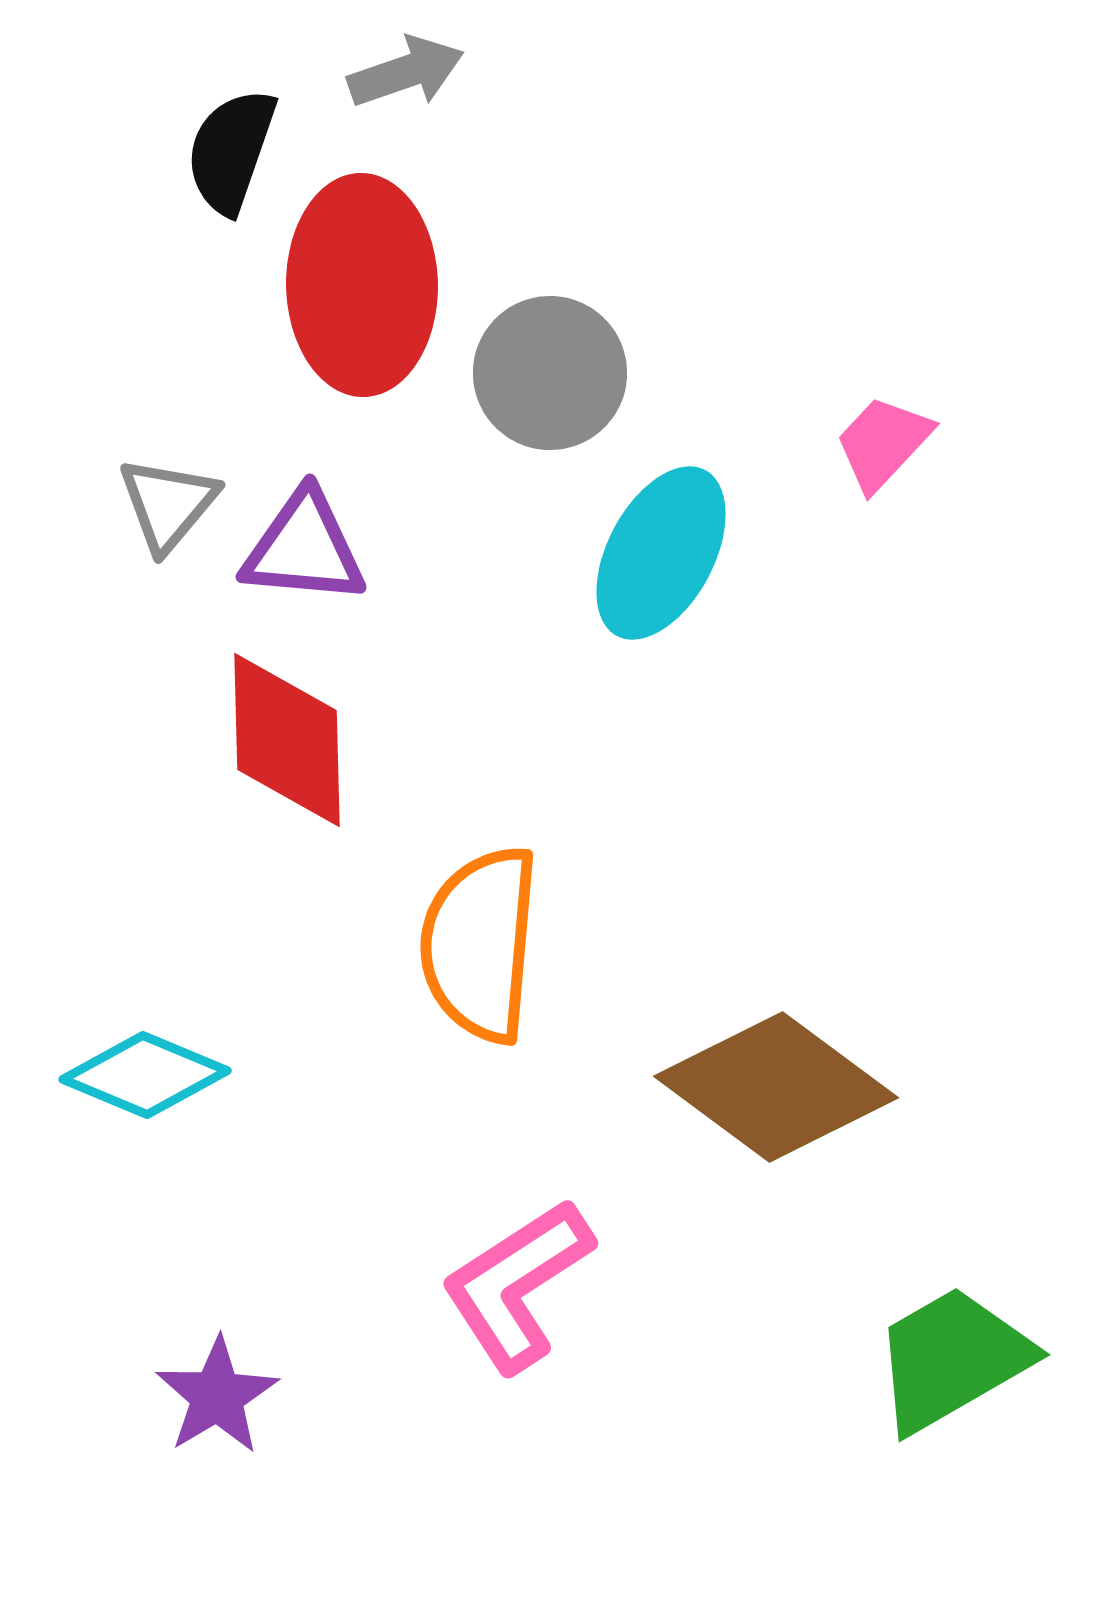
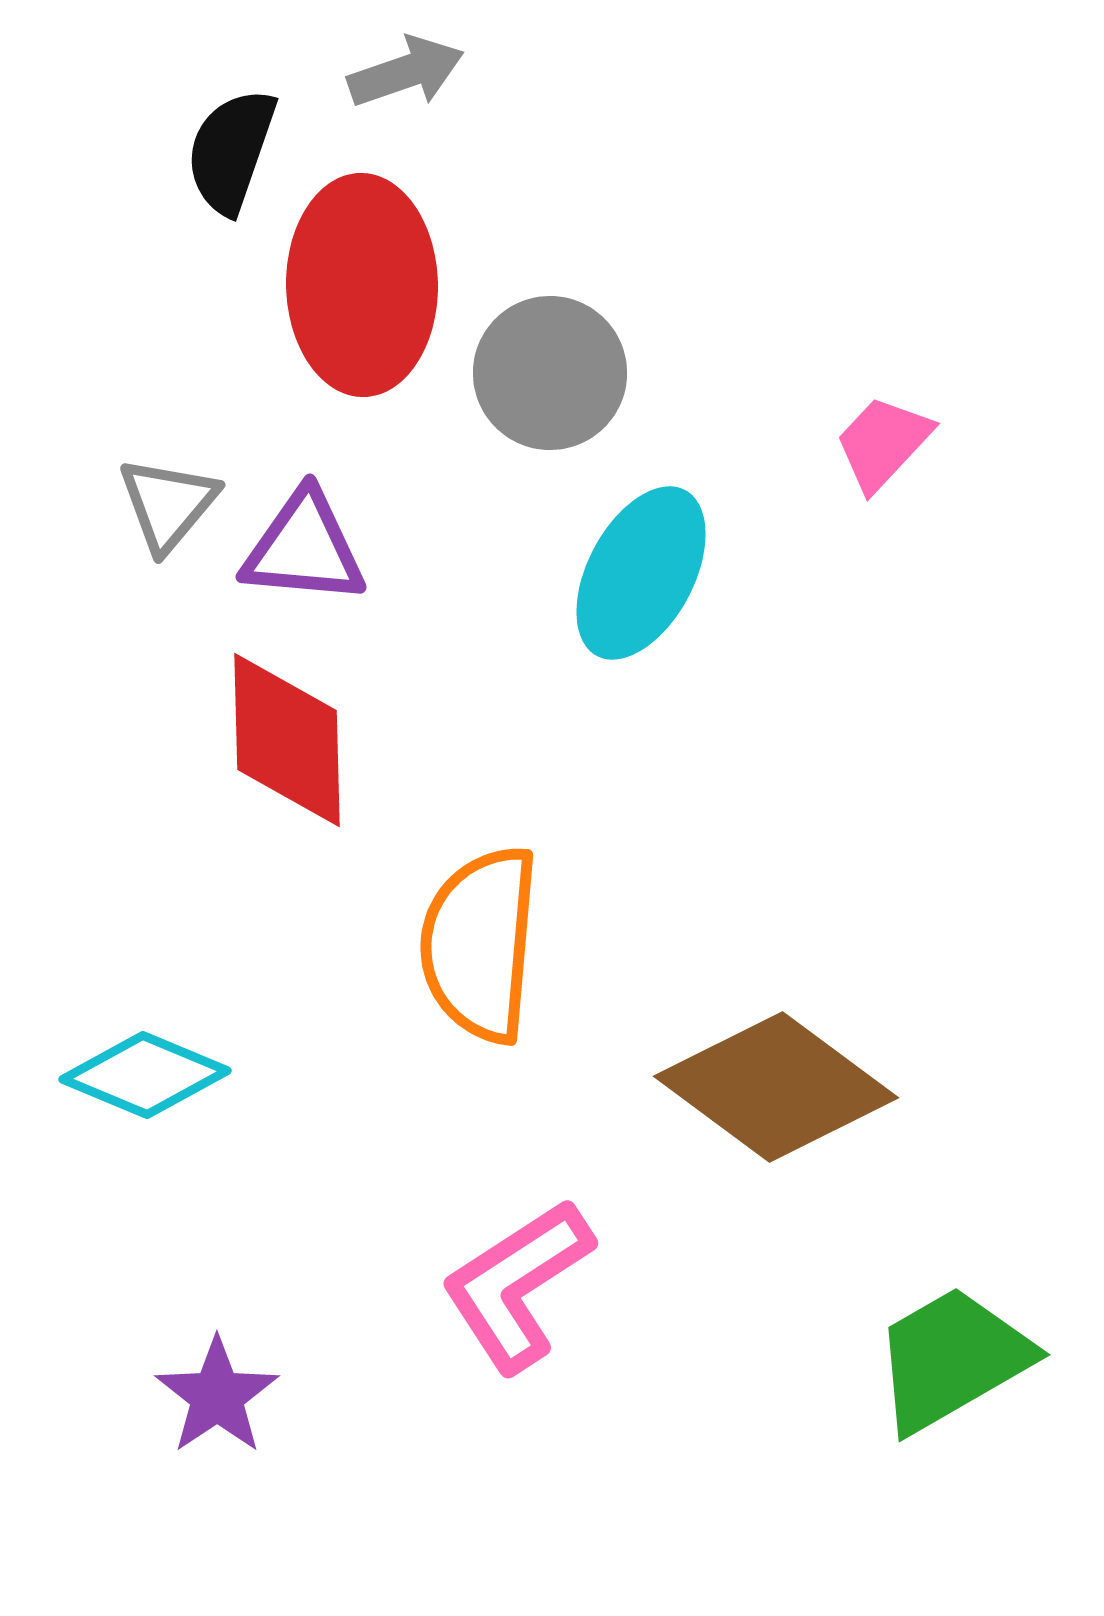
cyan ellipse: moved 20 px left, 20 px down
purple star: rotated 3 degrees counterclockwise
